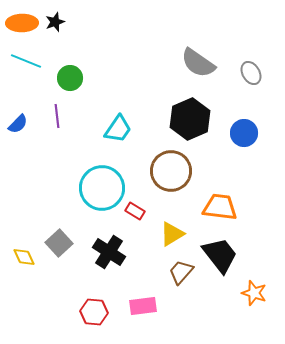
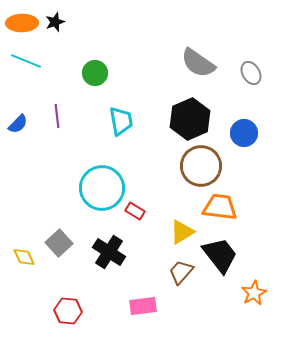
green circle: moved 25 px right, 5 px up
cyan trapezoid: moved 3 px right, 8 px up; rotated 44 degrees counterclockwise
brown circle: moved 30 px right, 5 px up
yellow triangle: moved 10 px right, 2 px up
orange star: rotated 25 degrees clockwise
red hexagon: moved 26 px left, 1 px up
